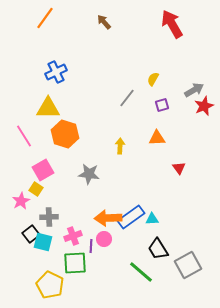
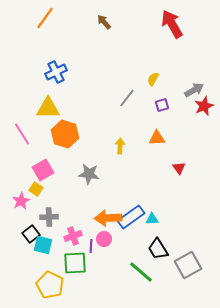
pink line: moved 2 px left, 2 px up
cyan square: moved 3 px down
